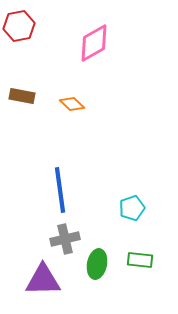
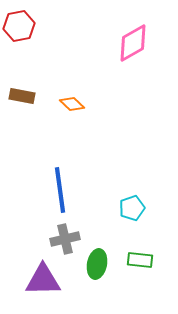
pink diamond: moved 39 px right
